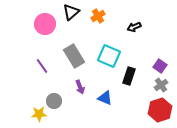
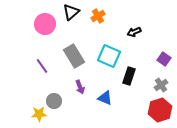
black arrow: moved 5 px down
purple square: moved 4 px right, 7 px up
